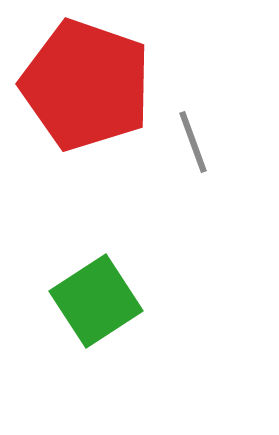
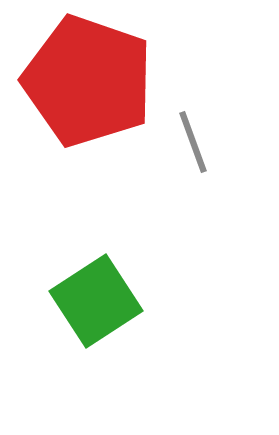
red pentagon: moved 2 px right, 4 px up
